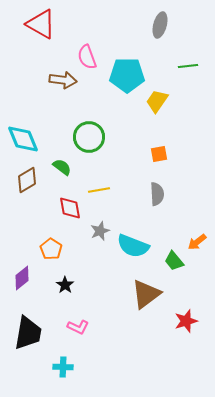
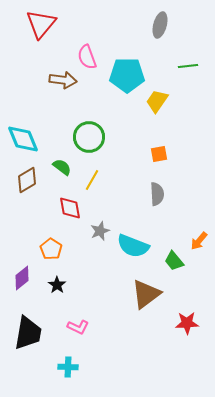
red triangle: rotated 40 degrees clockwise
yellow line: moved 7 px left, 10 px up; rotated 50 degrees counterclockwise
orange arrow: moved 2 px right, 1 px up; rotated 12 degrees counterclockwise
black star: moved 8 px left
red star: moved 1 px right, 2 px down; rotated 15 degrees clockwise
cyan cross: moved 5 px right
